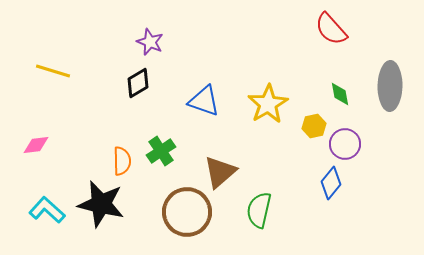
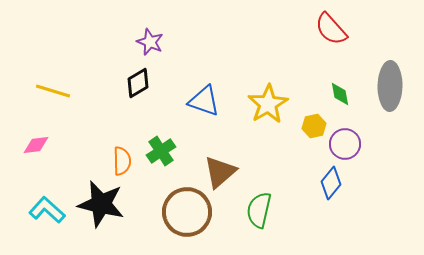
yellow line: moved 20 px down
